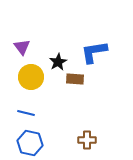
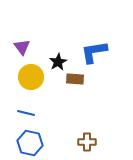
brown cross: moved 2 px down
